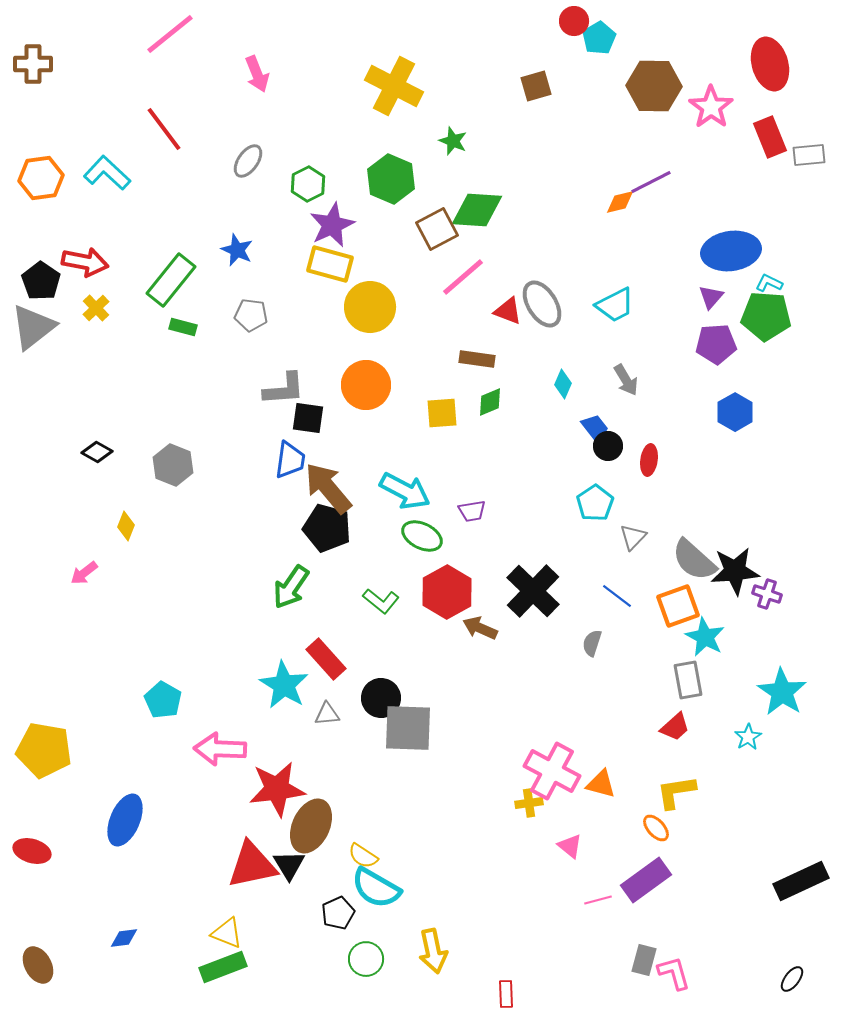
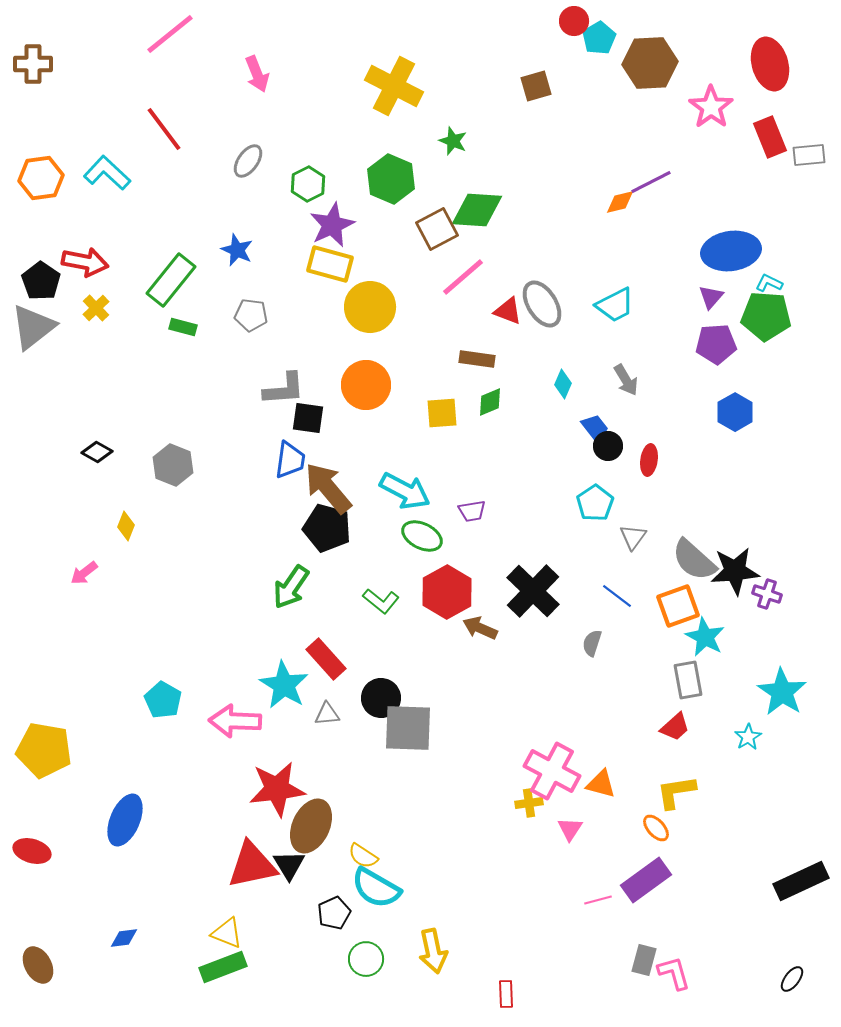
brown hexagon at (654, 86): moved 4 px left, 23 px up; rotated 4 degrees counterclockwise
gray triangle at (633, 537): rotated 8 degrees counterclockwise
pink arrow at (220, 749): moved 15 px right, 28 px up
pink triangle at (570, 846): moved 17 px up; rotated 24 degrees clockwise
black pentagon at (338, 913): moved 4 px left
